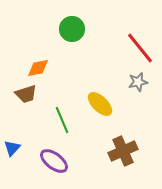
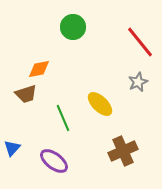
green circle: moved 1 px right, 2 px up
red line: moved 6 px up
orange diamond: moved 1 px right, 1 px down
gray star: rotated 12 degrees counterclockwise
green line: moved 1 px right, 2 px up
